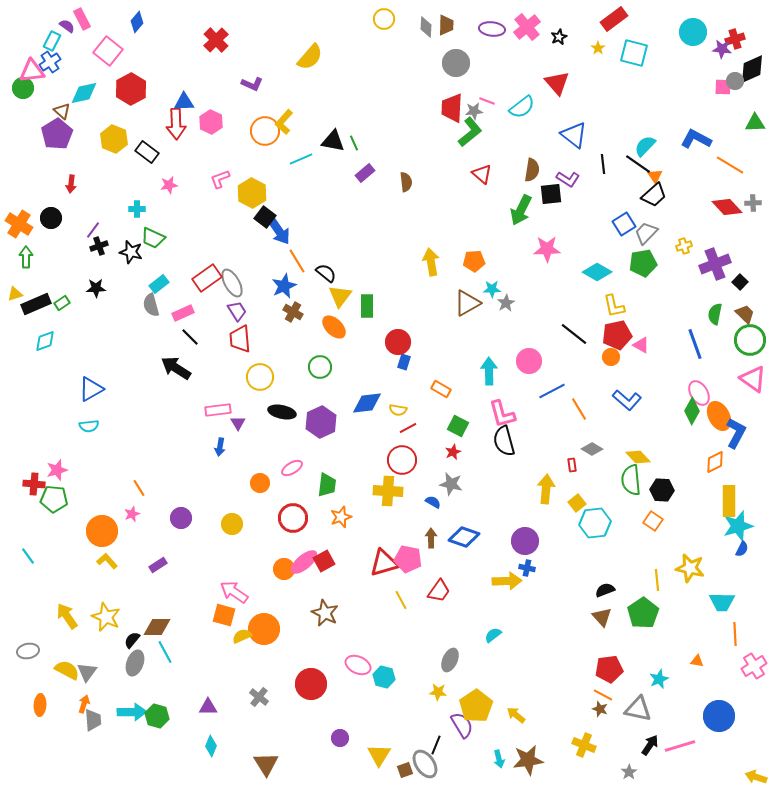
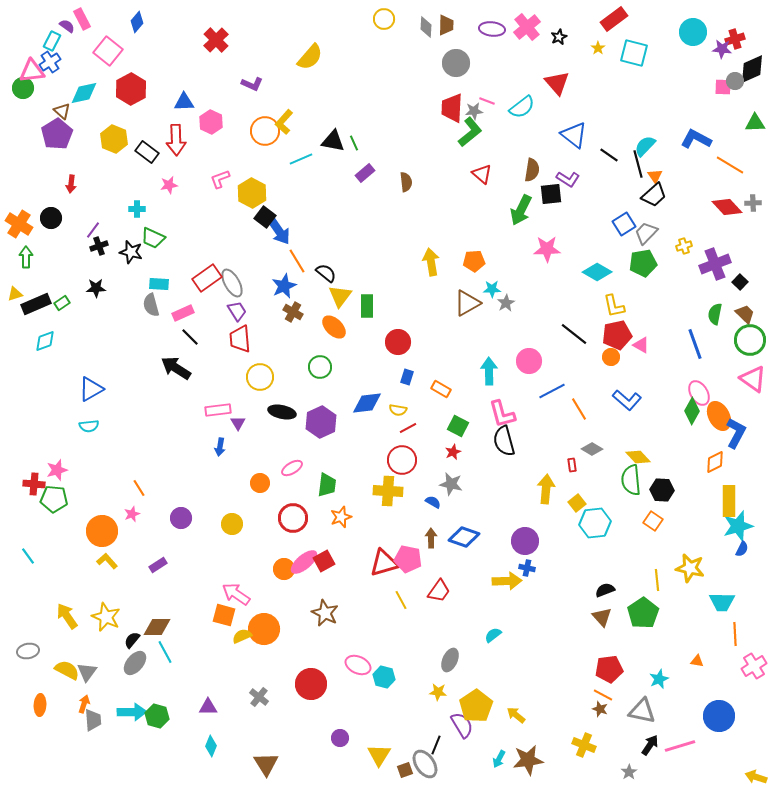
red arrow at (176, 124): moved 16 px down
black line at (603, 164): moved 6 px right, 9 px up; rotated 48 degrees counterclockwise
black line at (638, 164): rotated 40 degrees clockwise
cyan rectangle at (159, 284): rotated 42 degrees clockwise
blue rectangle at (404, 362): moved 3 px right, 15 px down
pink arrow at (234, 592): moved 2 px right, 2 px down
gray ellipse at (135, 663): rotated 20 degrees clockwise
gray triangle at (638, 709): moved 4 px right, 2 px down
cyan arrow at (499, 759): rotated 42 degrees clockwise
